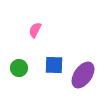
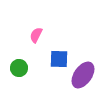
pink semicircle: moved 1 px right, 5 px down
blue square: moved 5 px right, 6 px up
